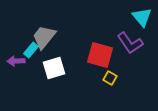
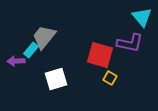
purple L-shape: rotated 44 degrees counterclockwise
white square: moved 2 px right, 11 px down
